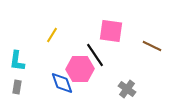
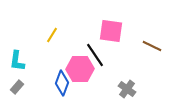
blue diamond: rotated 40 degrees clockwise
gray rectangle: rotated 32 degrees clockwise
